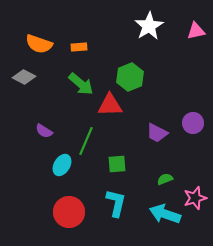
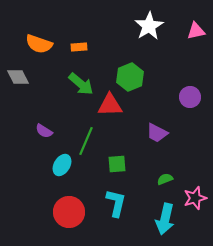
gray diamond: moved 6 px left; rotated 35 degrees clockwise
purple circle: moved 3 px left, 26 px up
cyan arrow: moved 5 px down; rotated 96 degrees counterclockwise
